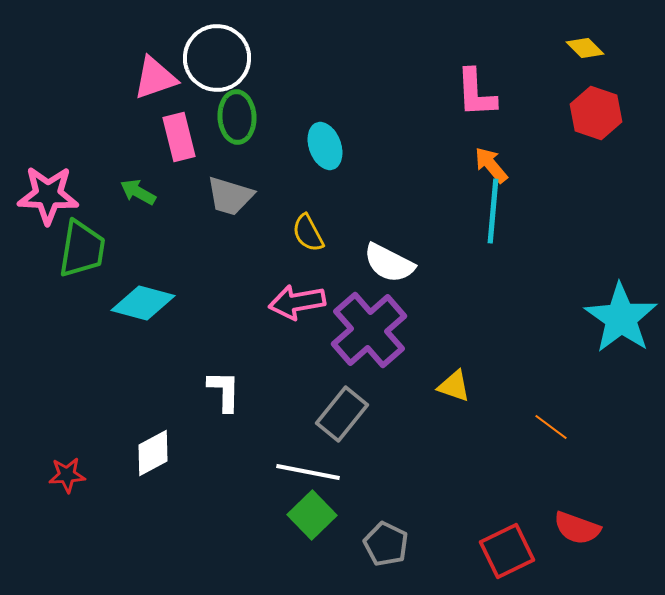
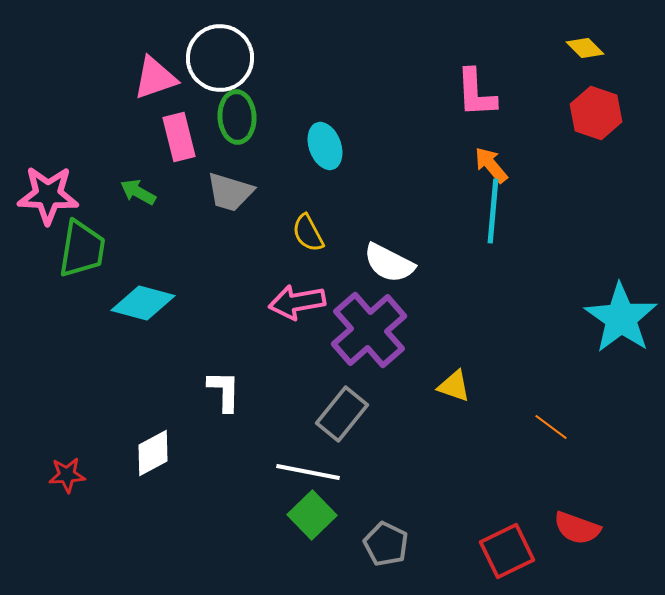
white circle: moved 3 px right
gray trapezoid: moved 4 px up
